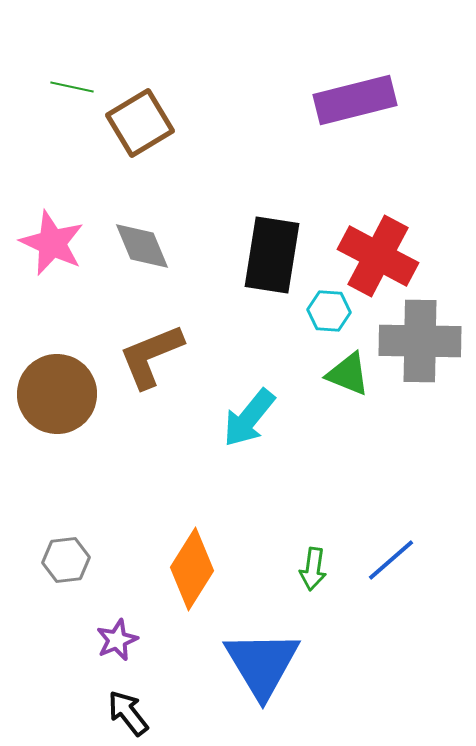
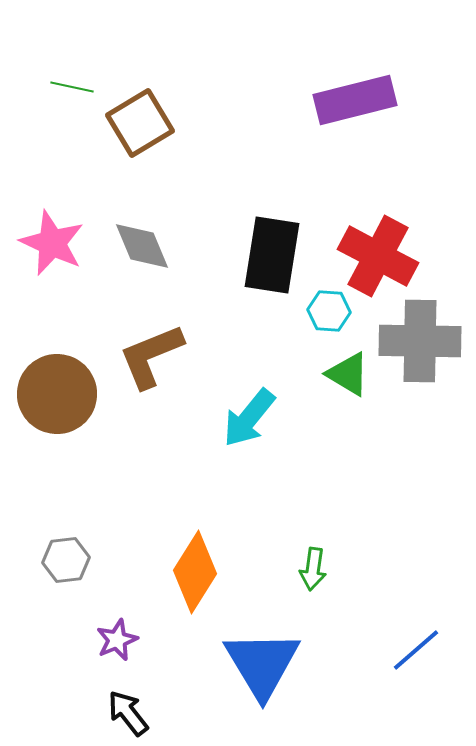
green triangle: rotated 9 degrees clockwise
blue line: moved 25 px right, 90 px down
orange diamond: moved 3 px right, 3 px down
